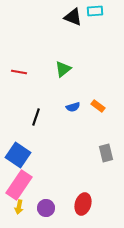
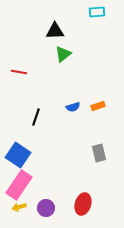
cyan rectangle: moved 2 px right, 1 px down
black triangle: moved 18 px left, 14 px down; rotated 24 degrees counterclockwise
green triangle: moved 15 px up
orange rectangle: rotated 56 degrees counterclockwise
gray rectangle: moved 7 px left
yellow arrow: rotated 64 degrees clockwise
